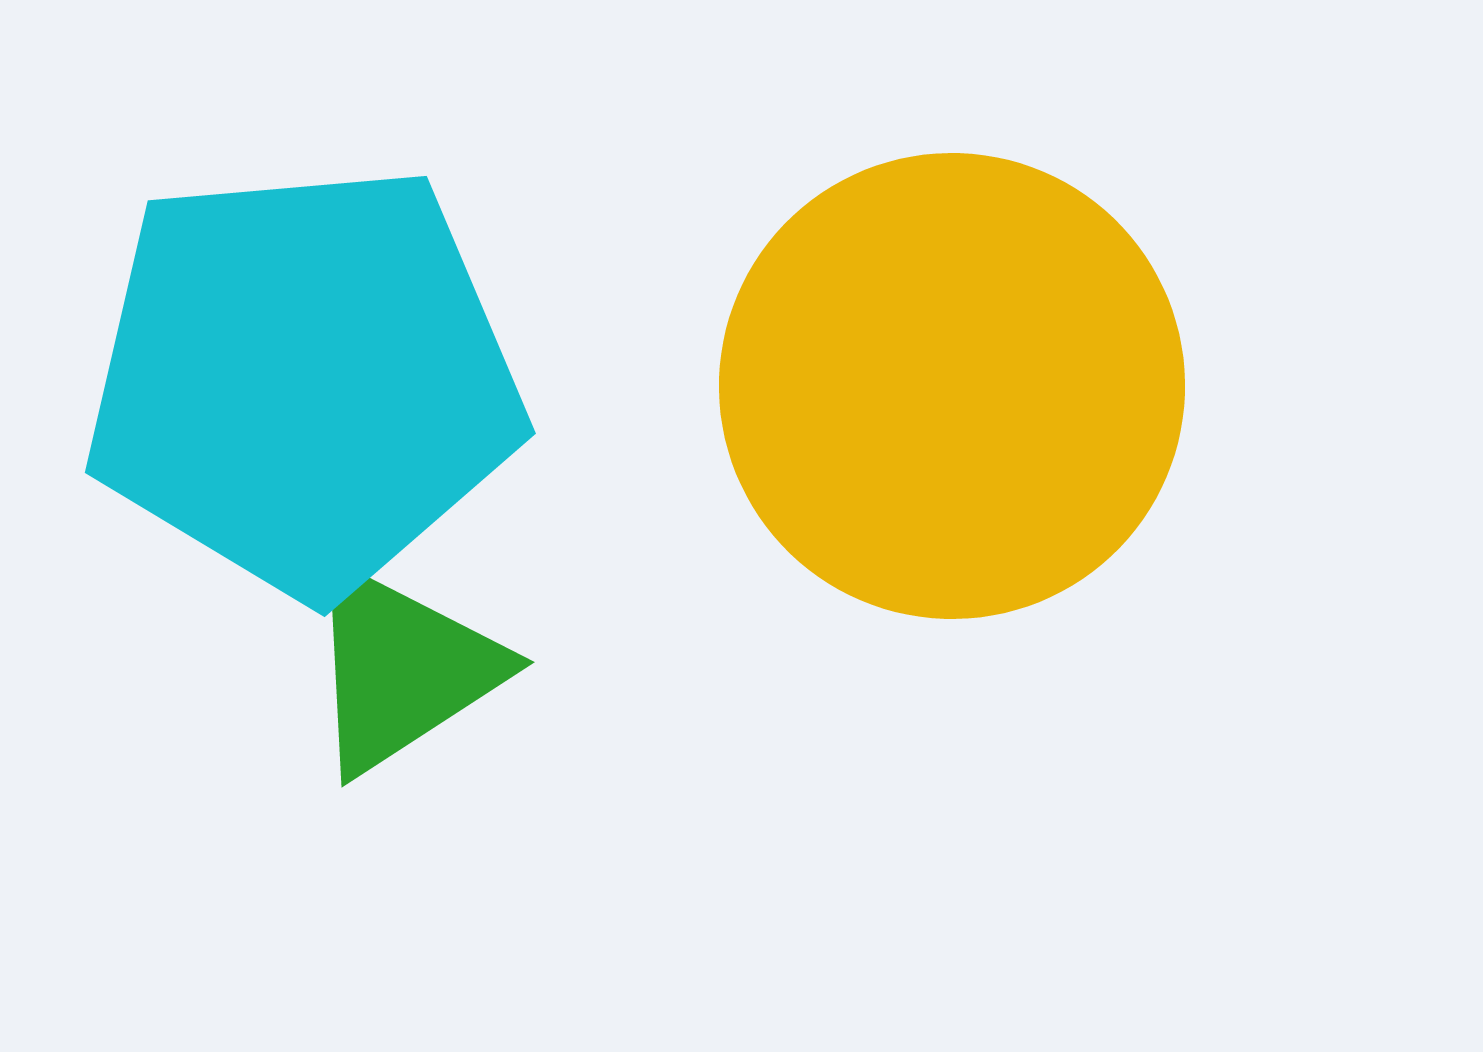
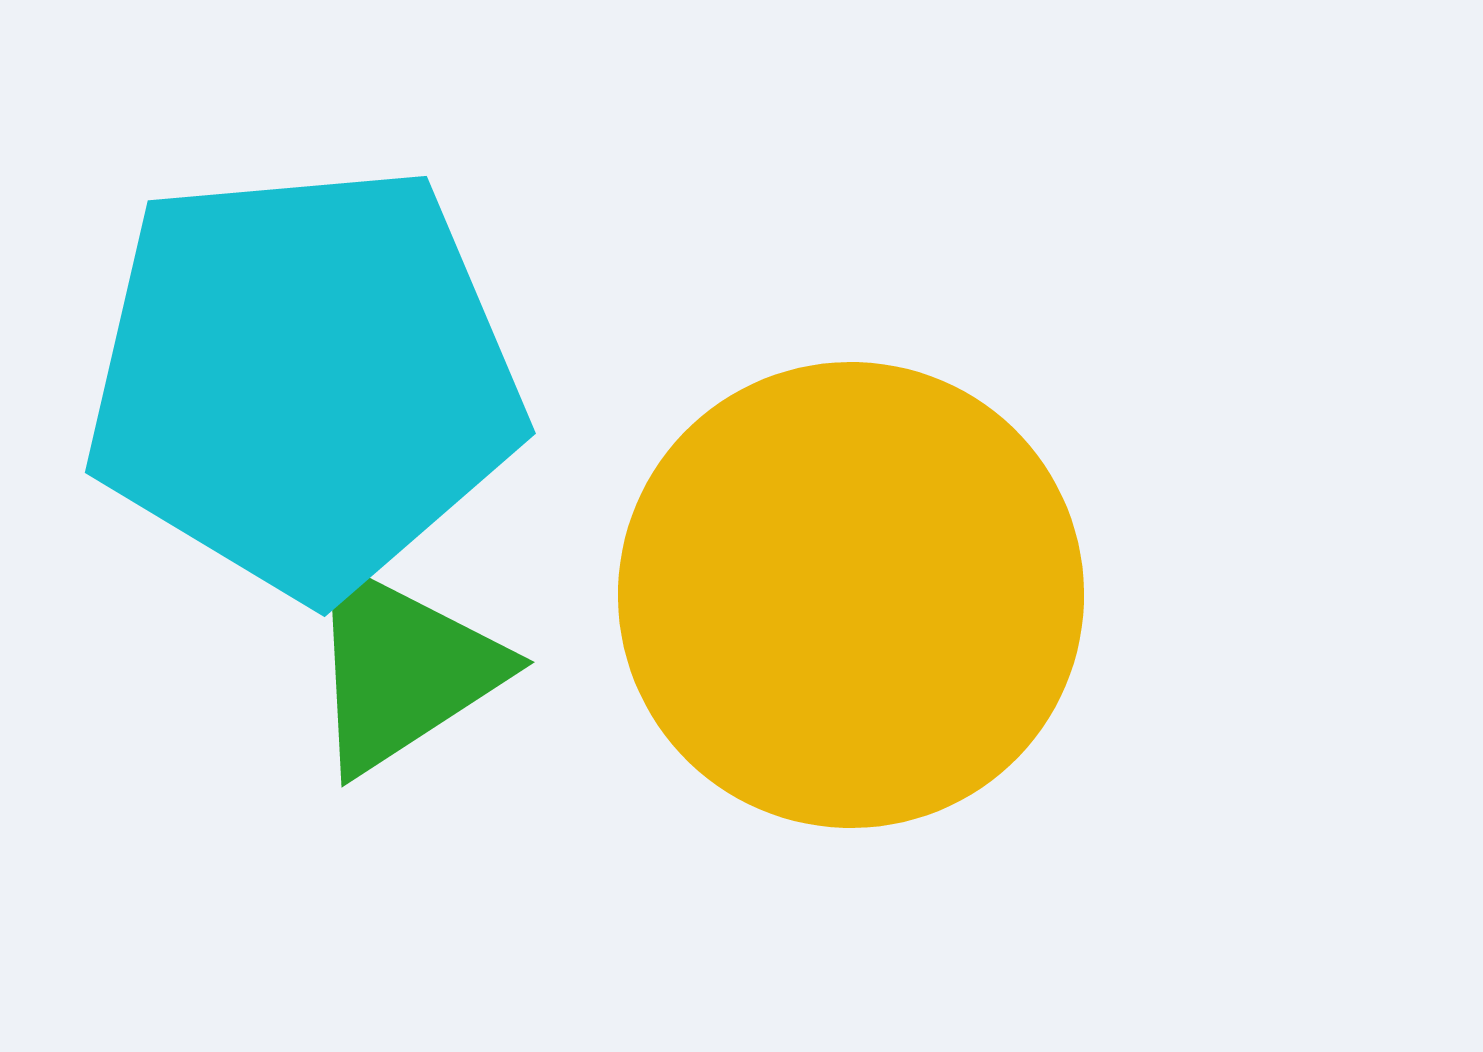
yellow circle: moved 101 px left, 209 px down
